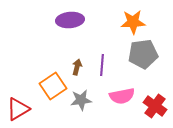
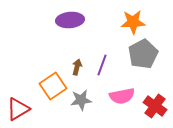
gray pentagon: rotated 20 degrees counterclockwise
purple line: rotated 15 degrees clockwise
